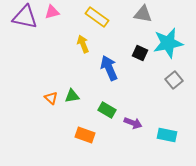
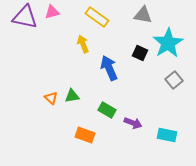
gray triangle: moved 1 px down
cyan star: rotated 20 degrees counterclockwise
